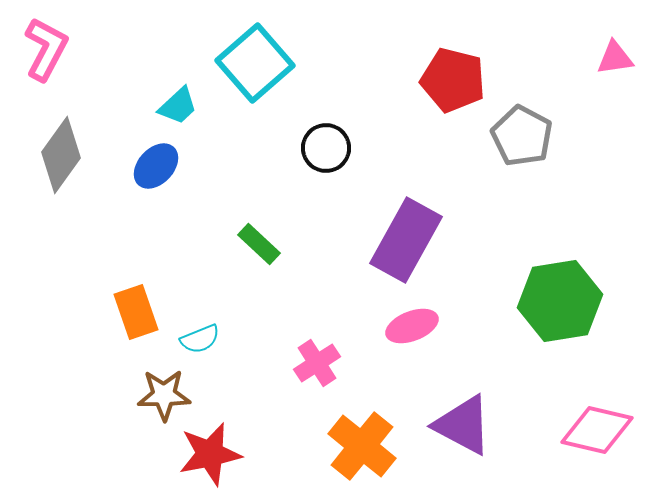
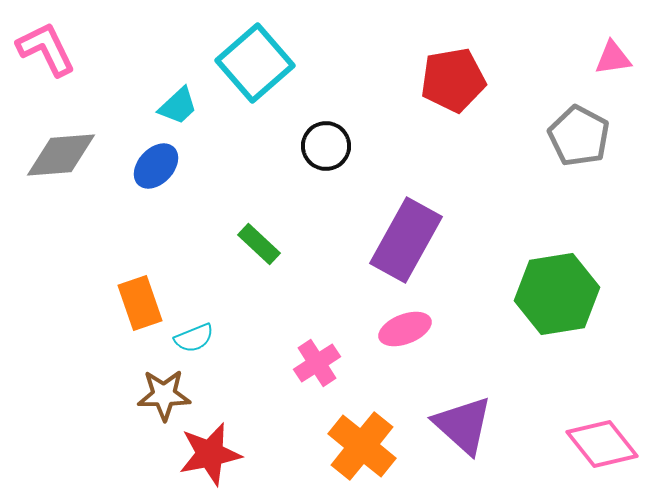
pink L-shape: rotated 54 degrees counterclockwise
pink triangle: moved 2 px left
red pentagon: rotated 24 degrees counterclockwise
gray pentagon: moved 57 px right
black circle: moved 2 px up
gray diamond: rotated 50 degrees clockwise
green hexagon: moved 3 px left, 7 px up
orange rectangle: moved 4 px right, 9 px up
pink ellipse: moved 7 px left, 3 px down
cyan semicircle: moved 6 px left, 1 px up
purple triangle: rotated 14 degrees clockwise
pink diamond: moved 5 px right, 14 px down; rotated 38 degrees clockwise
